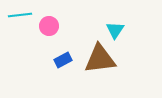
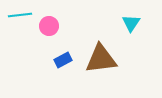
cyan triangle: moved 16 px right, 7 px up
brown triangle: moved 1 px right
